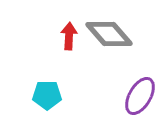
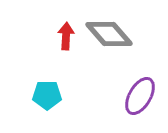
red arrow: moved 3 px left
